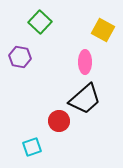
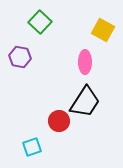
black trapezoid: moved 3 px down; rotated 16 degrees counterclockwise
